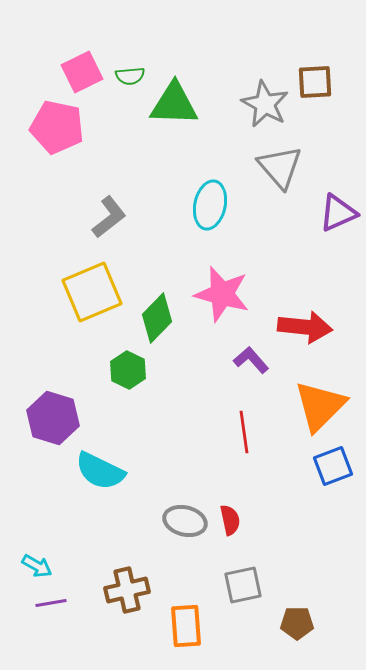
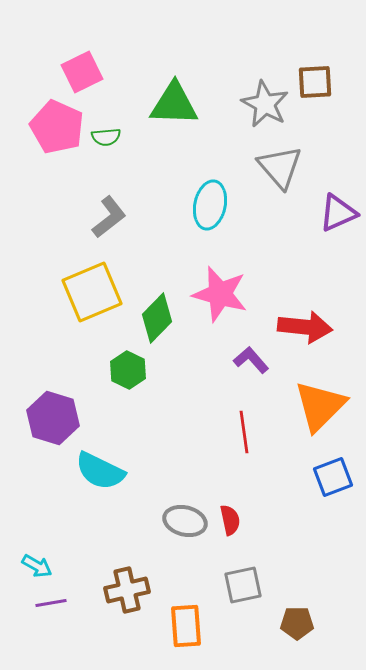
green semicircle: moved 24 px left, 61 px down
pink pentagon: rotated 12 degrees clockwise
pink star: moved 2 px left
blue square: moved 11 px down
